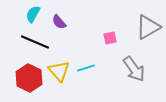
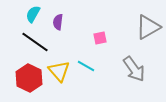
purple semicircle: moved 1 px left; rotated 49 degrees clockwise
pink square: moved 10 px left
black line: rotated 12 degrees clockwise
cyan line: moved 2 px up; rotated 48 degrees clockwise
